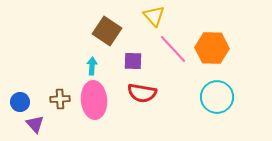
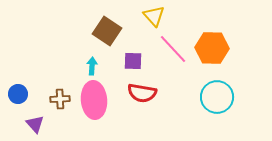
blue circle: moved 2 px left, 8 px up
